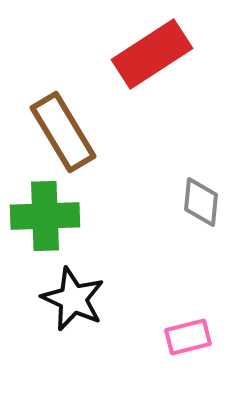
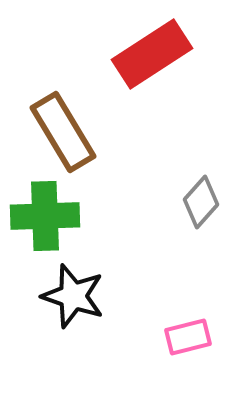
gray diamond: rotated 36 degrees clockwise
black star: moved 3 px up; rotated 6 degrees counterclockwise
